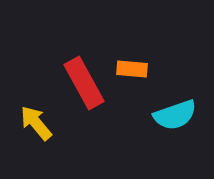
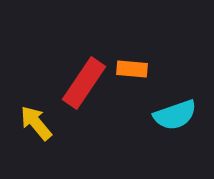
red rectangle: rotated 63 degrees clockwise
